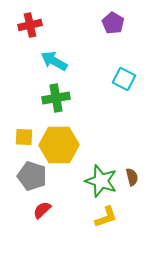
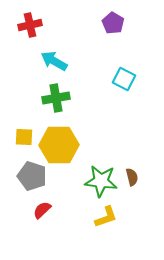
green star: rotated 12 degrees counterclockwise
